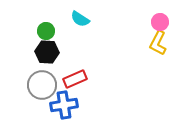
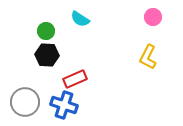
pink circle: moved 7 px left, 5 px up
yellow L-shape: moved 10 px left, 14 px down
black hexagon: moved 3 px down
gray circle: moved 17 px left, 17 px down
blue cross: rotated 28 degrees clockwise
